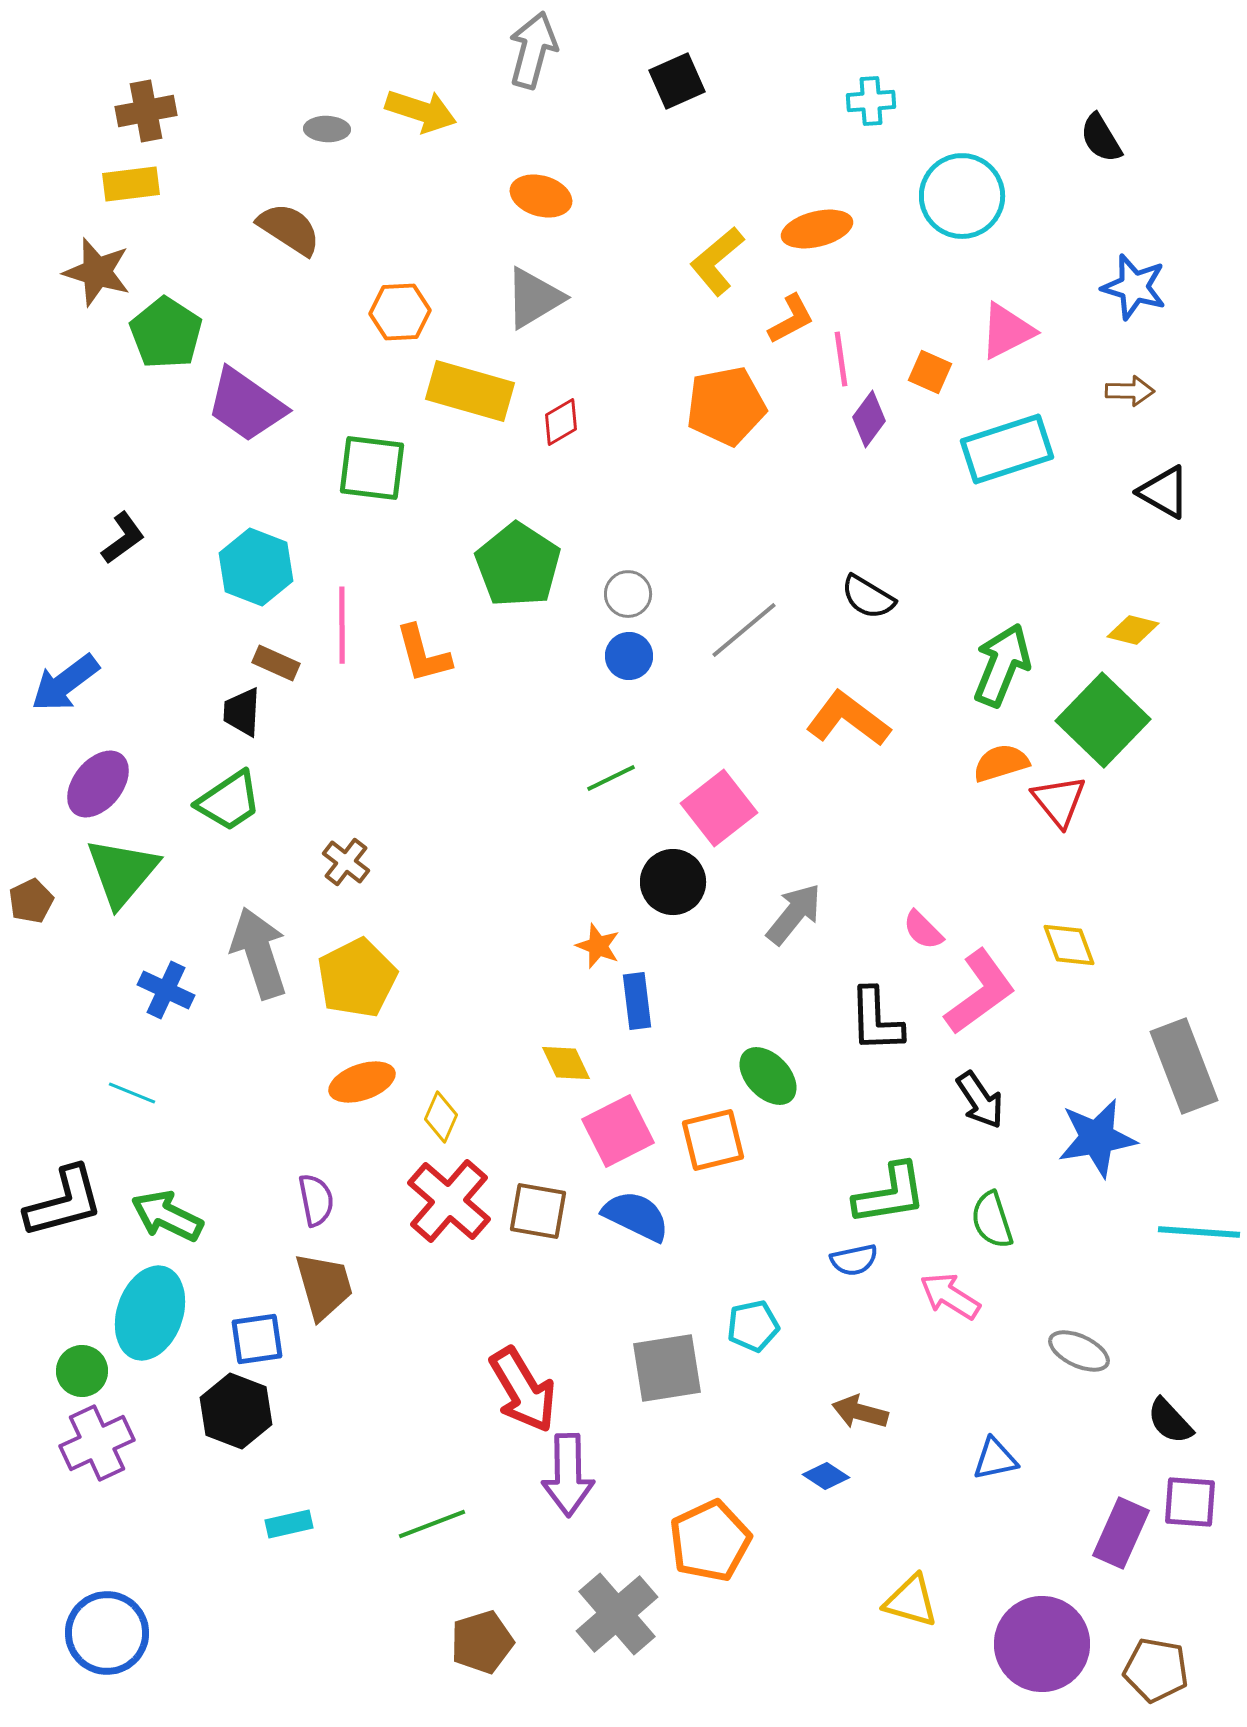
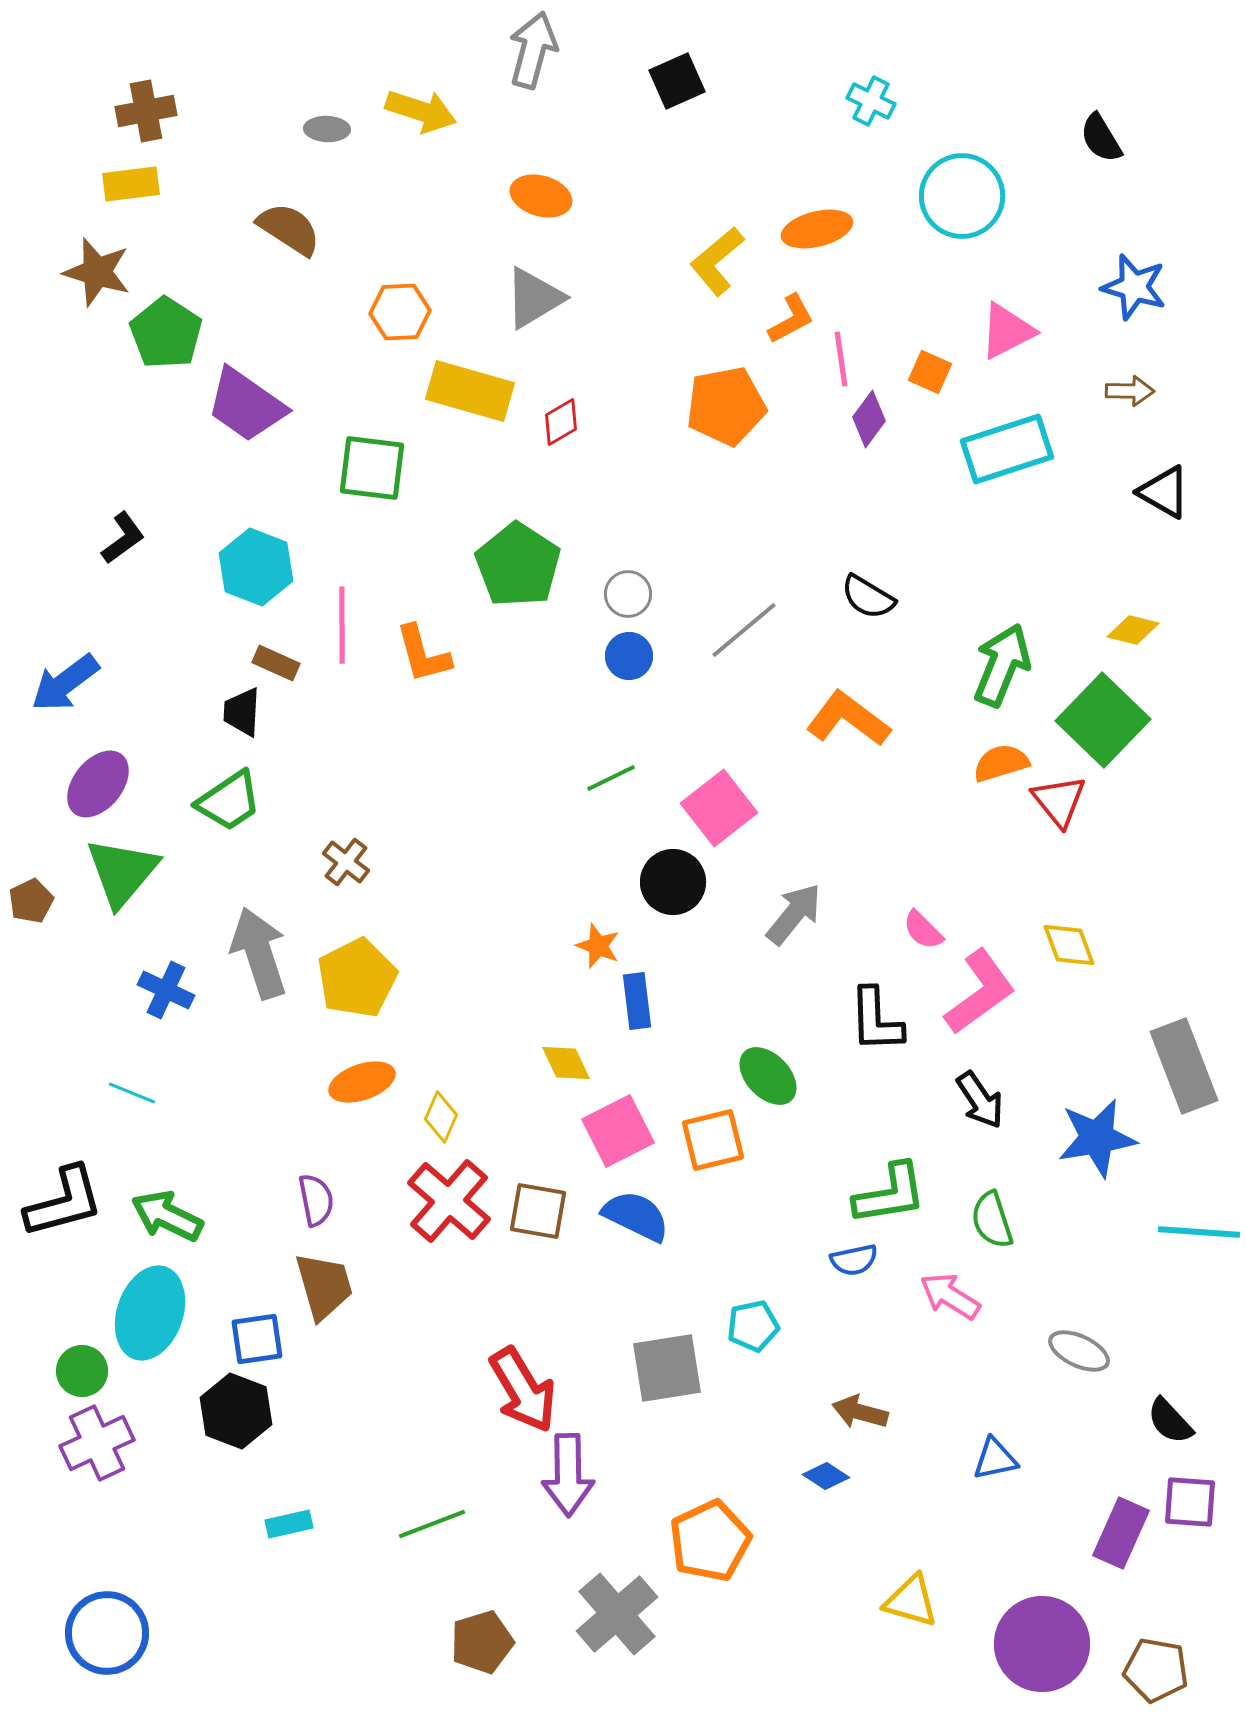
cyan cross at (871, 101): rotated 30 degrees clockwise
